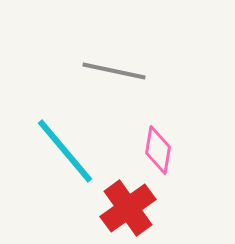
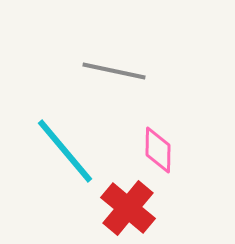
pink diamond: rotated 9 degrees counterclockwise
red cross: rotated 14 degrees counterclockwise
